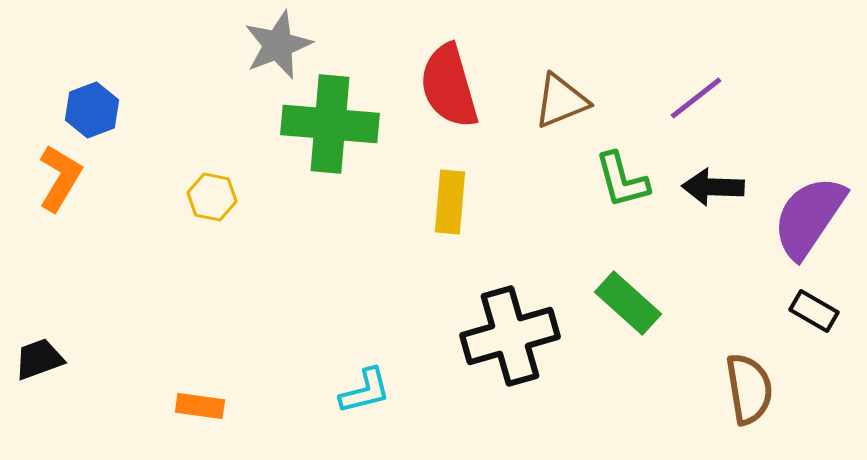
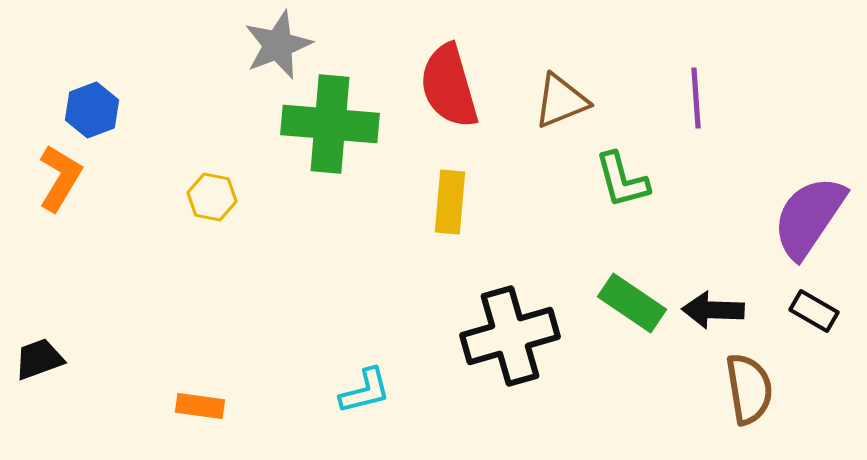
purple line: rotated 56 degrees counterclockwise
black arrow: moved 123 px down
green rectangle: moved 4 px right; rotated 8 degrees counterclockwise
